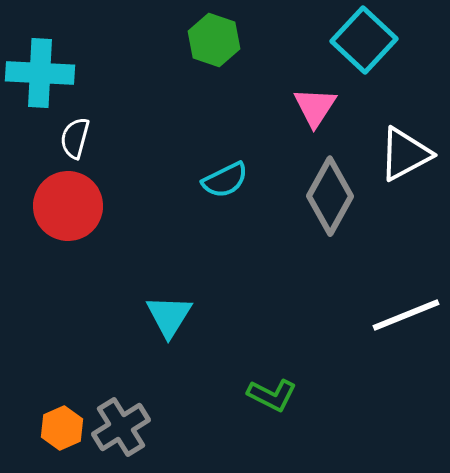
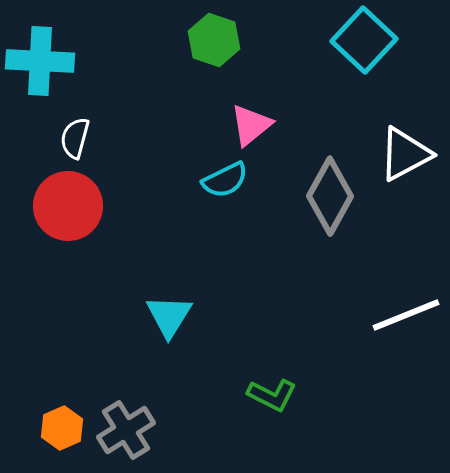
cyan cross: moved 12 px up
pink triangle: moved 64 px left, 18 px down; rotated 18 degrees clockwise
gray cross: moved 5 px right, 3 px down
